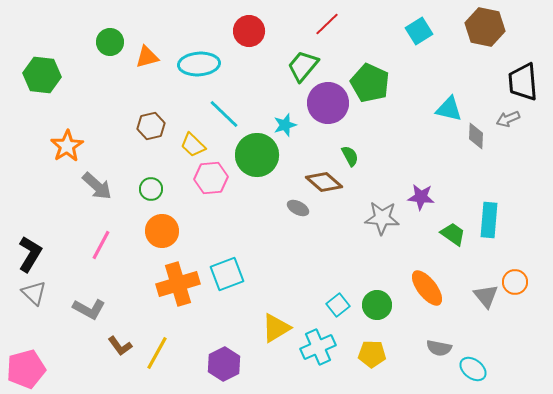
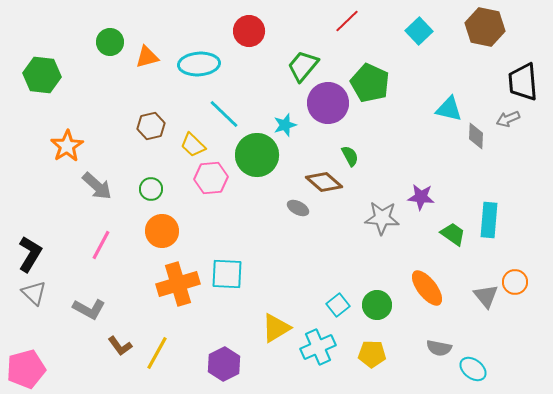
red line at (327, 24): moved 20 px right, 3 px up
cyan square at (419, 31): rotated 12 degrees counterclockwise
cyan square at (227, 274): rotated 24 degrees clockwise
